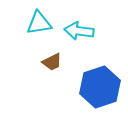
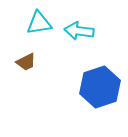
brown trapezoid: moved 26 px left
